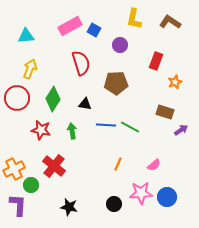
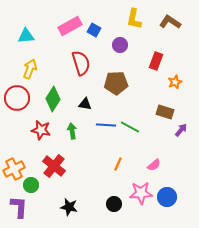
purple arrow: rotated 16 degrees counterclockwise
purple L-shape: moved 1 px right, 2 px down
